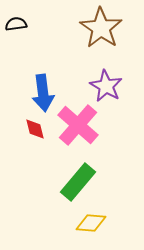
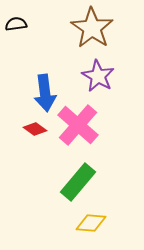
brown star: moved 9 px left
purple star: moved 8 px left, 10 px up
blue arrow: moved 2 px right
red diamond: rotated 40 degrees counterclockwise
